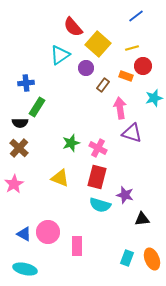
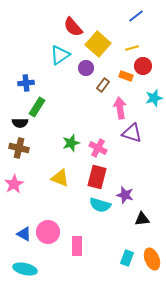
brown cross: rotated 30 degrees counterclockwise
